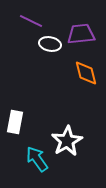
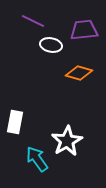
purple line: moved 2 px right
purple trapezoid: moved 3 px right, 4 px up
white ellipse: moved 1 px right, 1 px down
orange diamond: moved 7 px left; rotated 60 degrees counterclockwise
